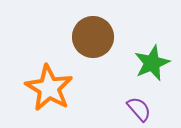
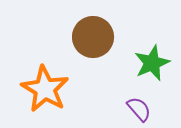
orange star: moved 4 px left, 1 px down
